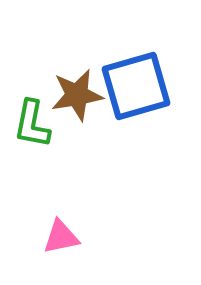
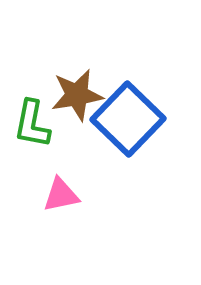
blue square: moved 8 px left, 33 px down; rotated 30 degrees counterclockwise
pink triangle: moved 42 px up
